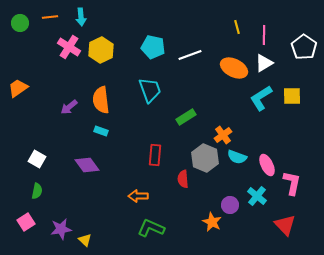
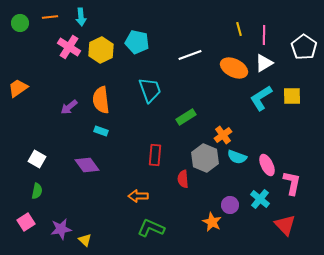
yellow line: moved 2 px right, 2 px down
cyan pentagon: moved 16 px left, 5 px up
cyan cross: moved 3 px right, 3 px down
